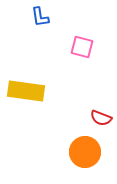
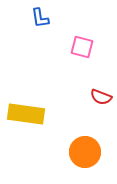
blue L-shape: moved 1 px down
yellow rectangle: moved 23 px down
red semicircle: moved 21 px up
